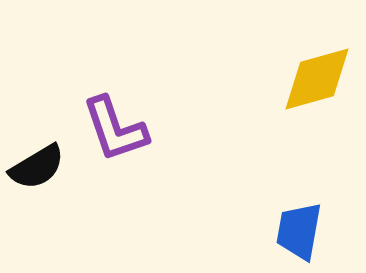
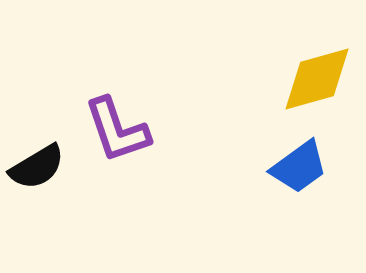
purple L-shape: moved 2 px right, 1 px down
blue trapezoid: moved 64 px up; rotated 136 degrees counterclockwise
